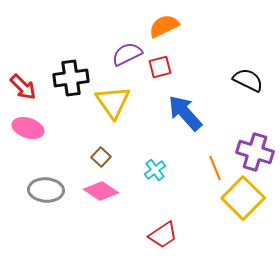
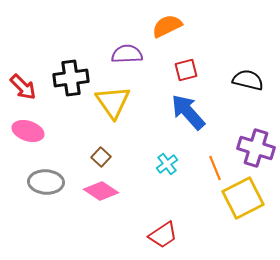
orange semicircle: moved 3 px right
purple semicircle: rotated 24 degrees clockwise
red square: moved 26 px right, 3 px down
black semicircle: rotated 12 degrees counterclockwise
blue arrow: moved 3 px right, 1 px up
pink ellipse: moved 3 px down
purple cross: moved 1 px right, 4 px up
cyan cross: moved 12 px right, 6 px up
gray ellipse: moved 8 px up
yellow square: rotated 18 degrees clockwise
